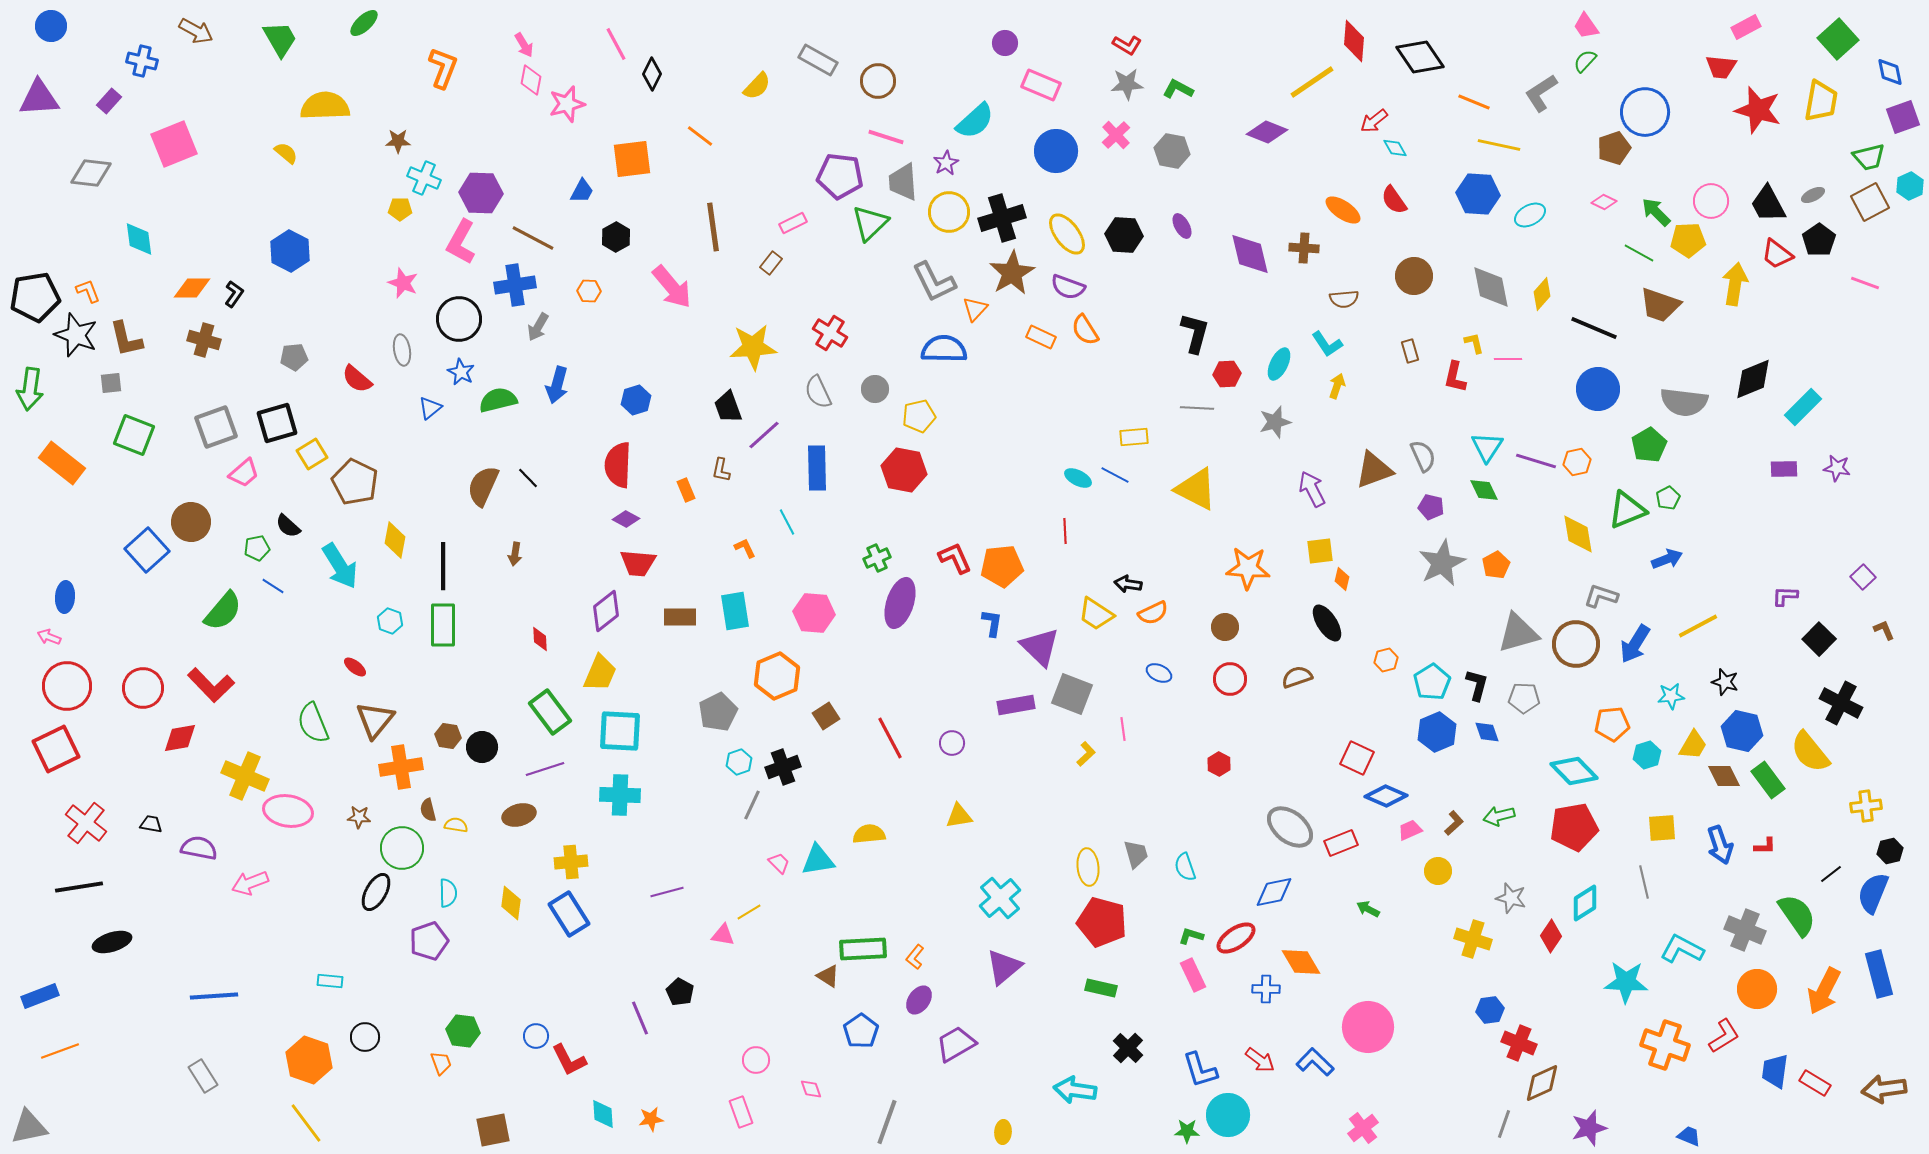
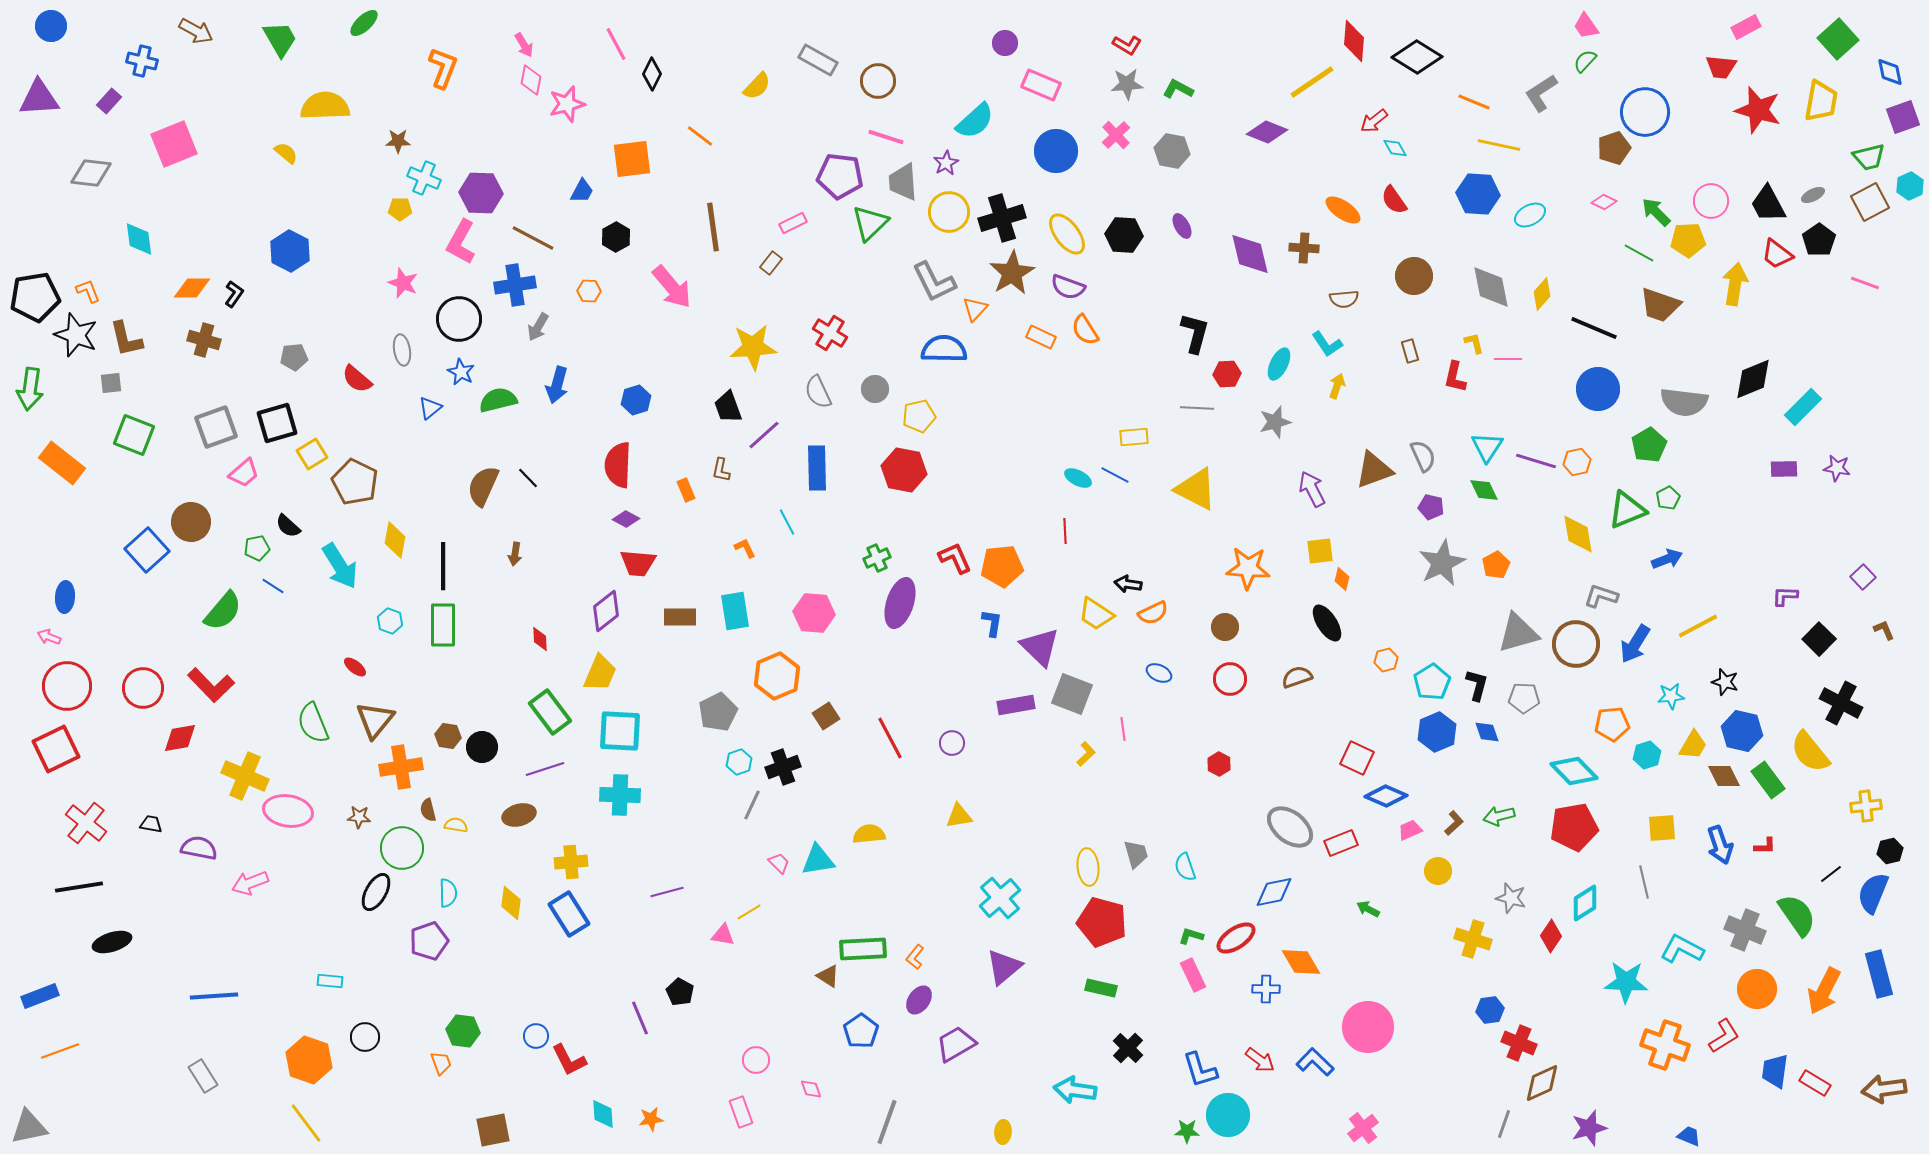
black diamond at (1420, 57): moved 3 px left; rotated 24 degrees counterclockwise
